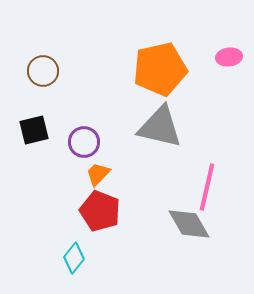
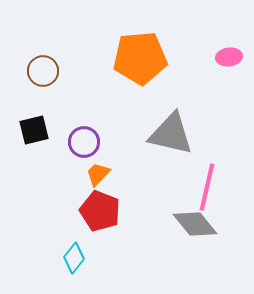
orange pentagon: moved 20 px left, 11 px up; rotated 8 degrees clockwise
gray triangle: moved 11 px right, 7 px down
gray diamond: moved 6 px right; rotated 9 degrees counterclockwise
